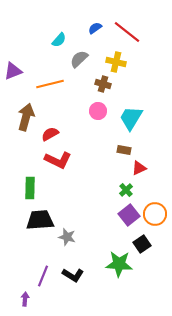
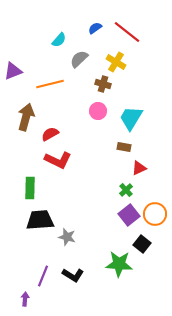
yellow cross: rotated 18 degrees clockwise
brown rectangle: moved 3 px up
black square: rotated 18 degrees counterclockwise
